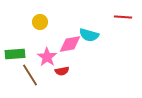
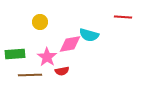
brown line: rotated 60 degrees counterclockwise
